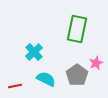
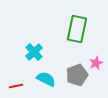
gray pentagon: rotated 15 degrees clockwise
red line: moved 1 px right
